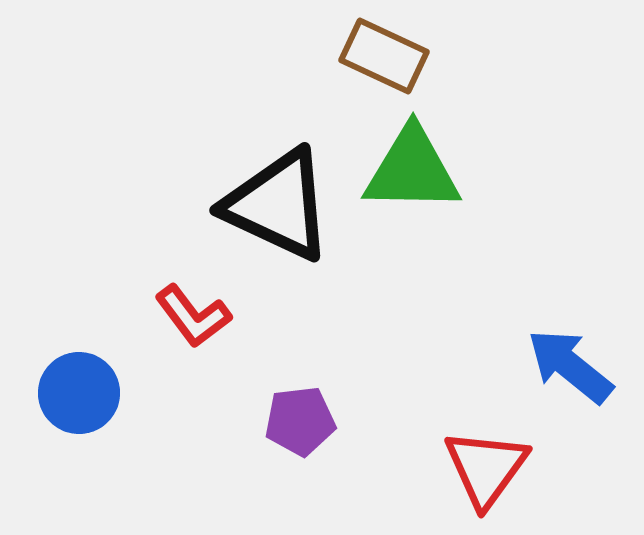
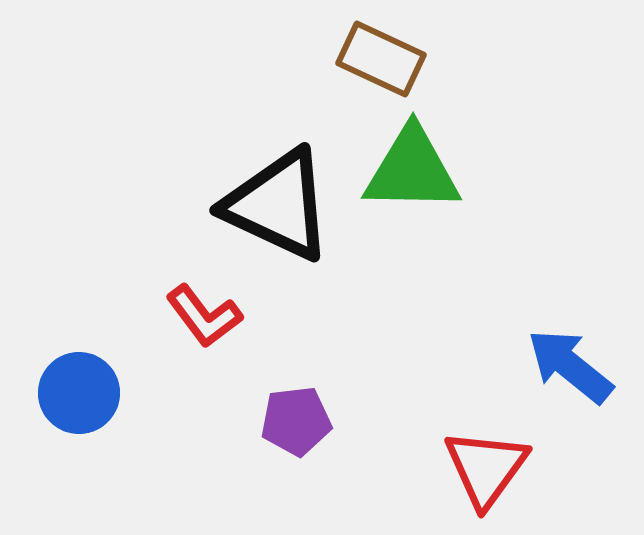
brown rectangle: moved 3 px left, 3 px down
red L-shape: moved 11 px right
purple pentagon: moved 4 px left
